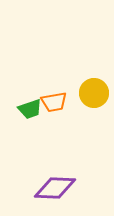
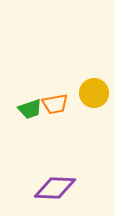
orange trapezoid: moved 1 px right, 2 px down
